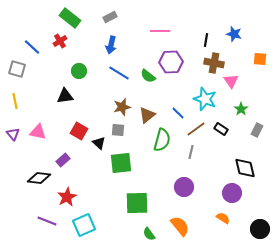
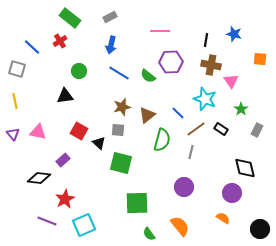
brown cross at (214, 63): moved 3 px left, 2 px down
green square at (121, 163): rotated 20 degrees clockwise
red star at (67, 197): moved 2 px left, 2 px down
